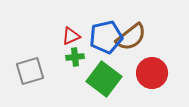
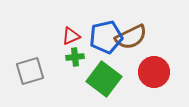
brown semicircle: rotated 12 degrees clockwise
red circle: moved 2 px right, 1 px up
